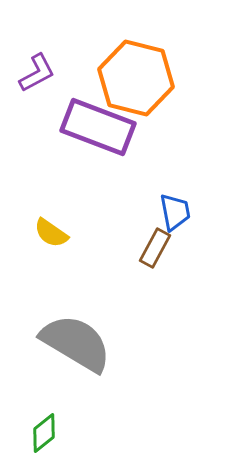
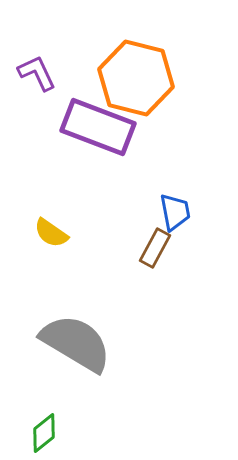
purple L-shape: rotated 87 degrees counterclockwise
